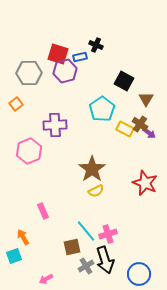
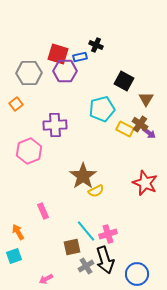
purple hexagon: rotated 15 degrees clockwise
cyan pentagon: rotated 20 degrees clockwise
brown star: moved 9 px left, 7 px down
orange arrow: moved 5 px left, 5 px up
blue circle: moved 2 px left
